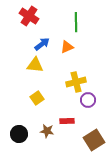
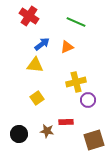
green line: rotated 66 degrees counterclockwise
red rectangle: moved 1 px left, 1 px down
brown square: rotated 15 degrees clockwise
